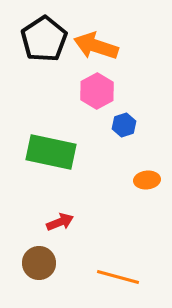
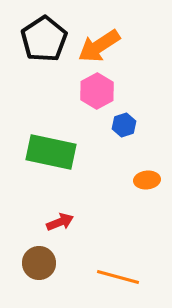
orange arrow: moved 3 px right; rotated 51 degrees counterclockwise
